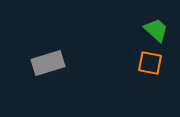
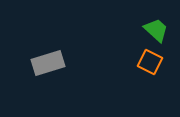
orange square: moved 1 px up; rotated 15 degrees clockwise
